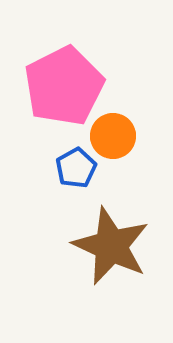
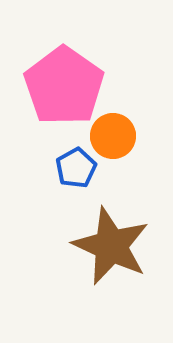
pink pentagon: rotated 10 degrees counterclockwise
